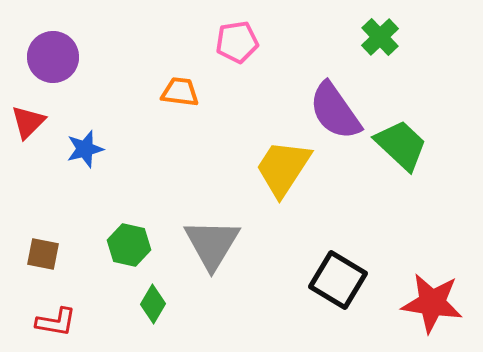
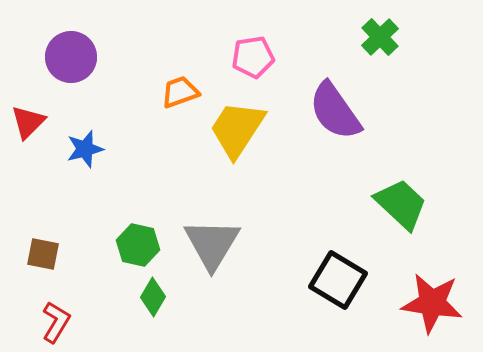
pink pentagon: moved 16 px right, 15 px down
purple circle: moved 18 px right
orange trapezoid: rotated 27 degrees counterclockwise
green trapezoid: moved 59 px down
yellow trapezoid: moved 46 px left, 39 px up
green hexagon: moved 9 px right
green diamond: moved 7 px up
red L-shape: rotated 69 degrees counterclockwise
